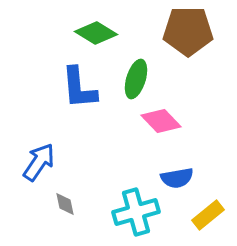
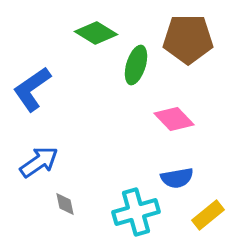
brown pentagon: moved 8 px down
green ellipse: moved 14 px up
blue L-shape: moved 47 px left, 1 px down; rotated 60 degrees clockwise
pink diamond: moved 13 px right, 2 px up
blue arrow: rotated 21 degrees clockwise
